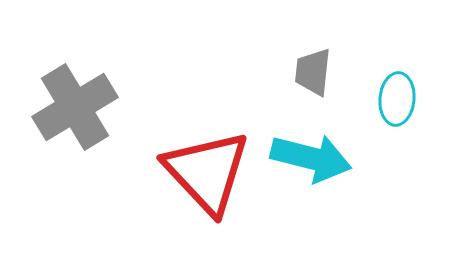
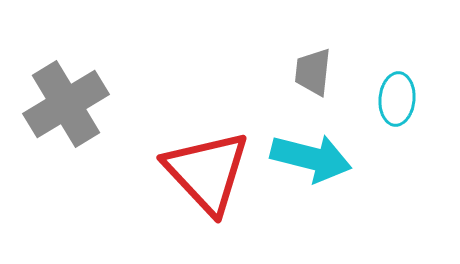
gray cross: moved 9 px left, 3 px up
